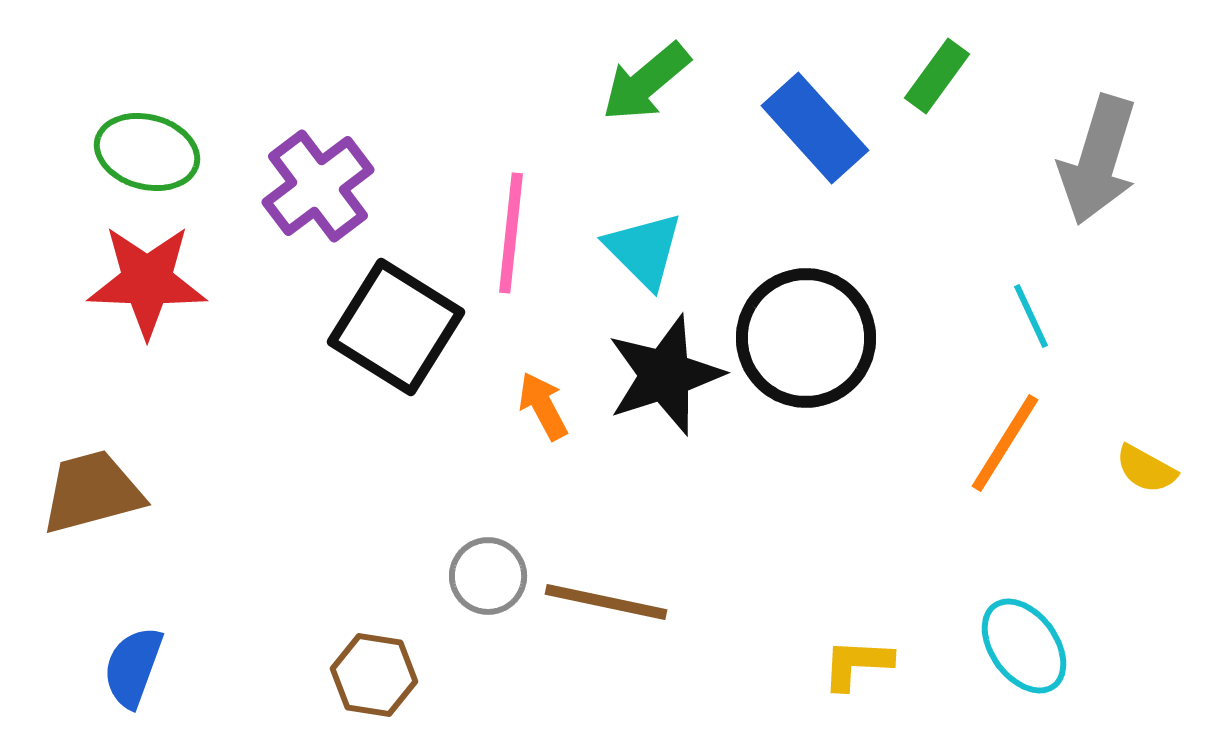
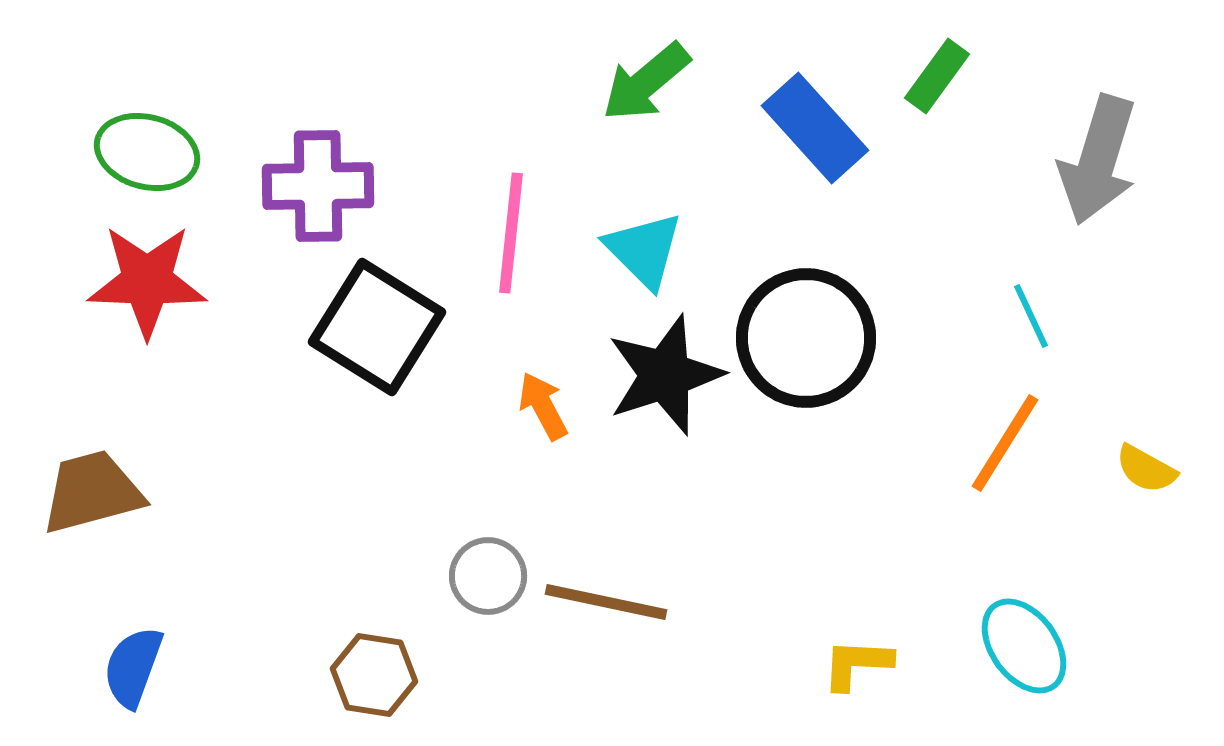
purple cross: rotated 36 degrees clockwise
black square: moved 19 px left
